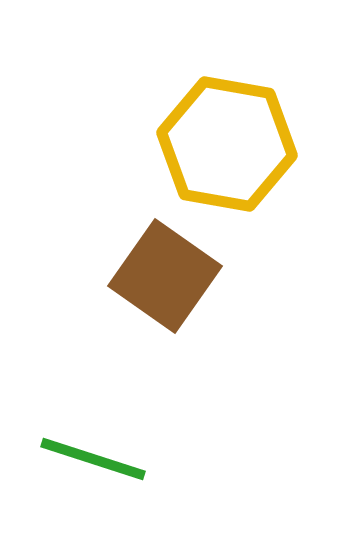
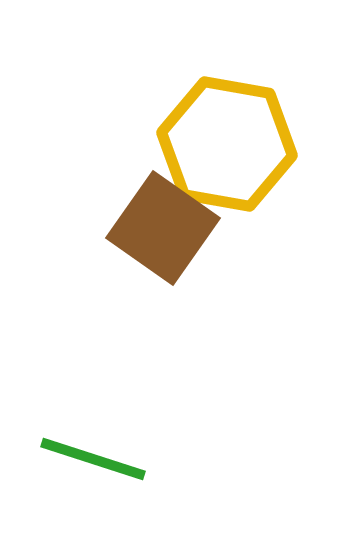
brown square: moved 2 px left, 48 px up
